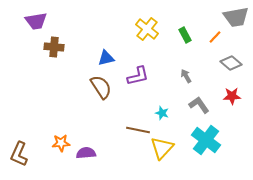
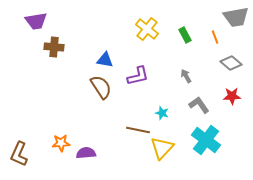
orange line: rotated 64 degrees counterclockwise
blue triangle: moved 1 px left, 2 px down; rotated 24 degrees clockwise
